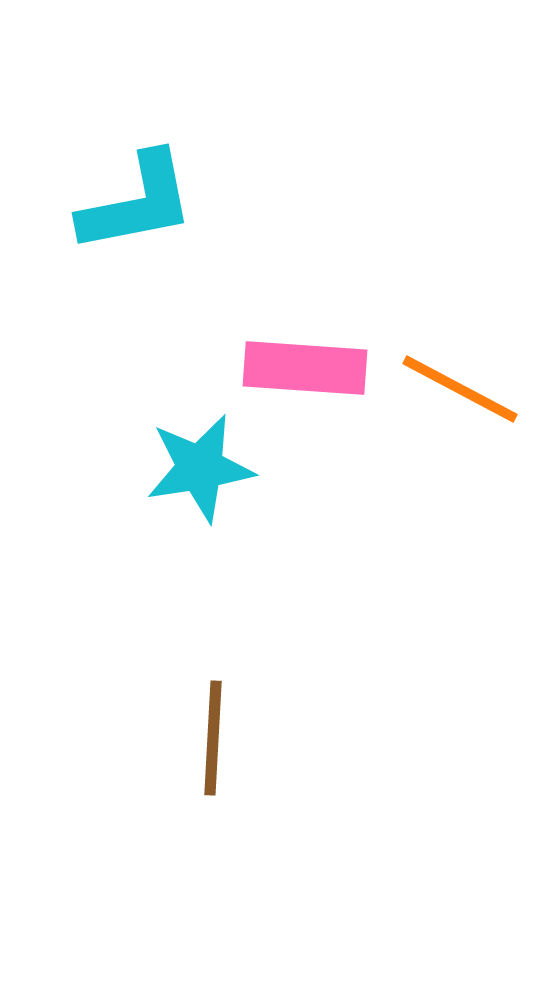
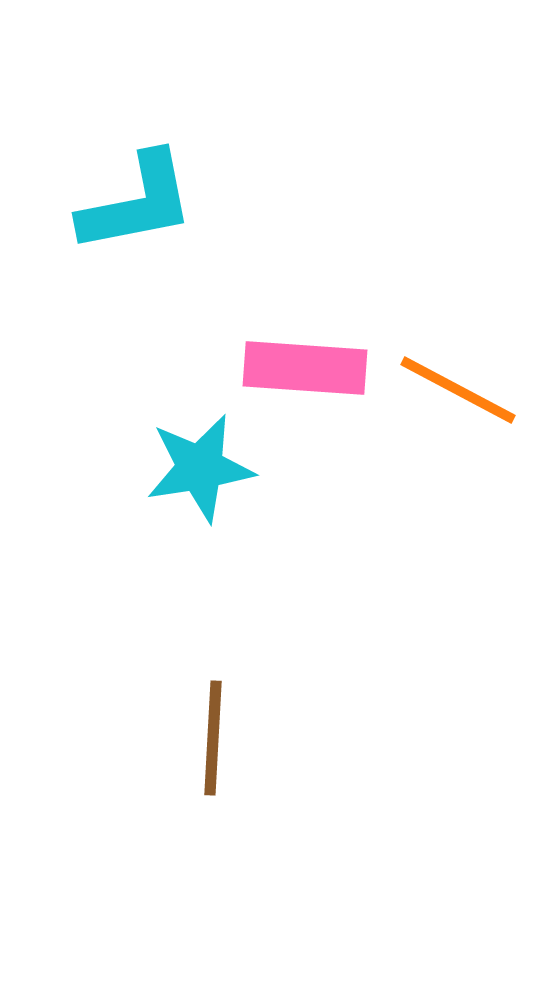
orange line: moved 2 px left, 1 px down
